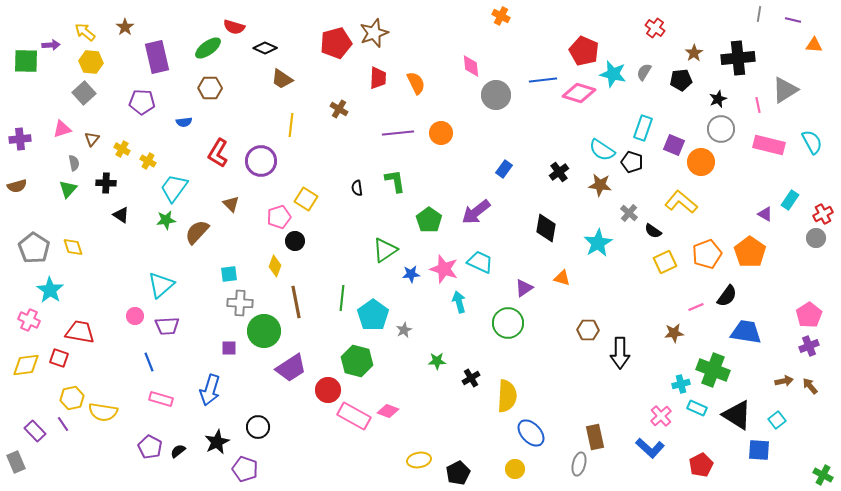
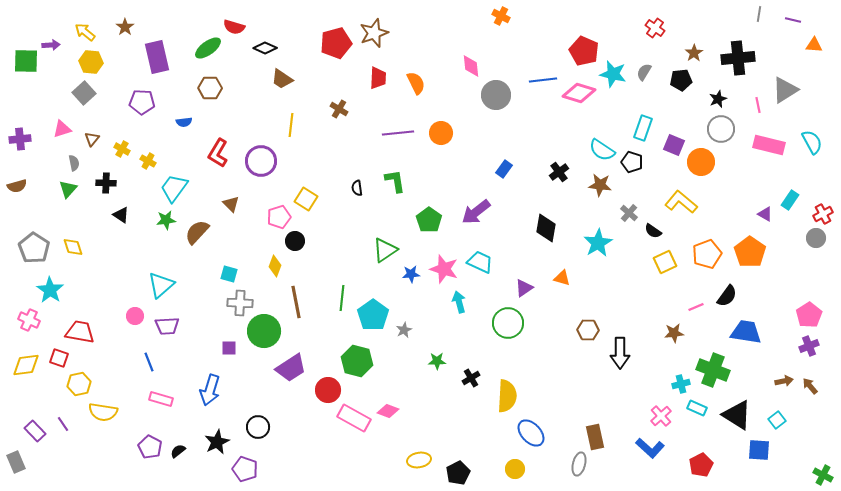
cyan square at (229, 274): rotated 24 degrees clockwise
yellow hexagon at (72, 398): moved 7 px right, 14 px up
pink rectangle at (354, 416): moved 2 px down
